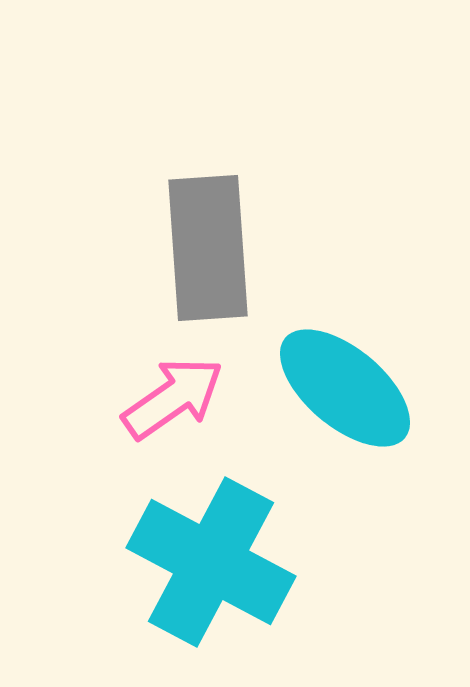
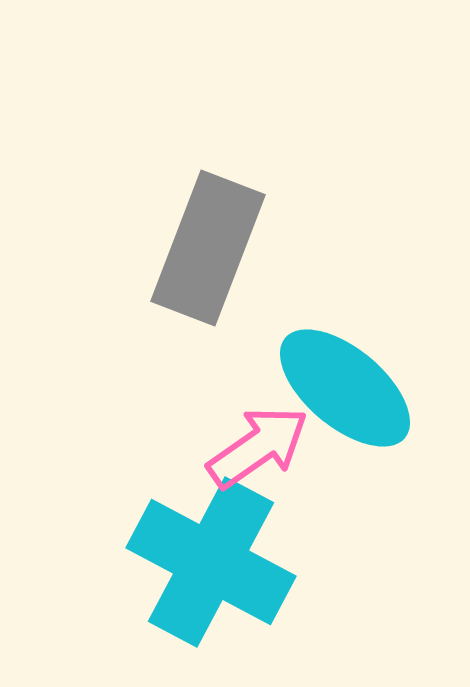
gray rectangle: rotated 25 degrees clockwise
pink arrow: moved 85 px right, 49 px down
